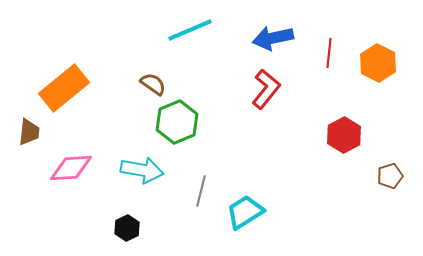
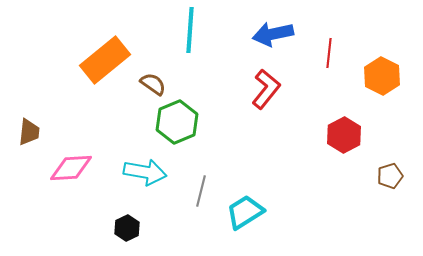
cyan line: rotated 63 degrees counterclockwise
blue arrow: moved 4 px up
orange hexagon: moved 4 px right, 13 px down
orange rectangle: moved 41 px right, 28 px up
cyan arrow: moved 3 px right, 2 px down
